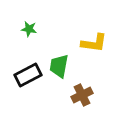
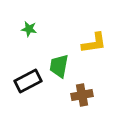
yellow L-shape: rotated 16 degrees counterclockwise
black rectangle: moved 6 px down
brown cross: rotated 15 degrees clockwise
